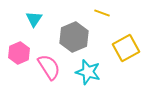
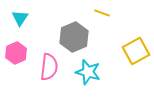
cyan triangle: moved 14 px left, 1 px up
yellow square: moved 10 px right, 3 px down
pink hexagon: moved 3 px left
pink semicircle: rotated 40 degrees clockwise
